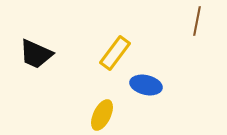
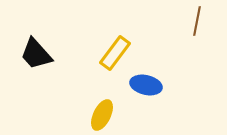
black trapezoid: rotated 24 degrees clockwise
